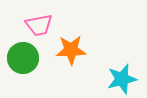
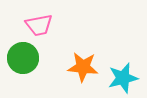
orange star: moved 12 px right, 17 px down; rotated 8 degrees clockwise
cyan star: moved 1 px right, 1 px up
